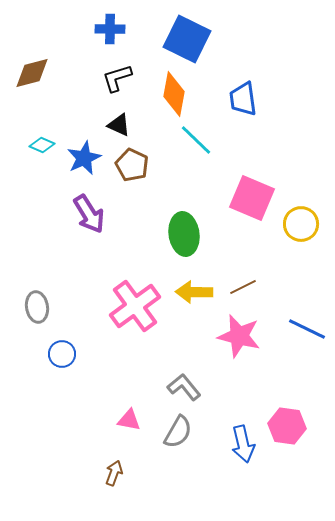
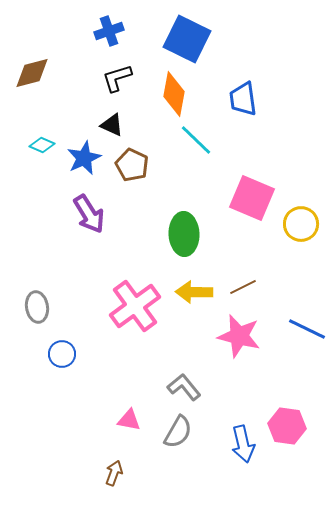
blue cross: moved 1 px left, 2 px down; rotated 20 degrees counterclockwise
black triangle: moved 7 px left
green ellipse: rotated 6 degrees clockwise
